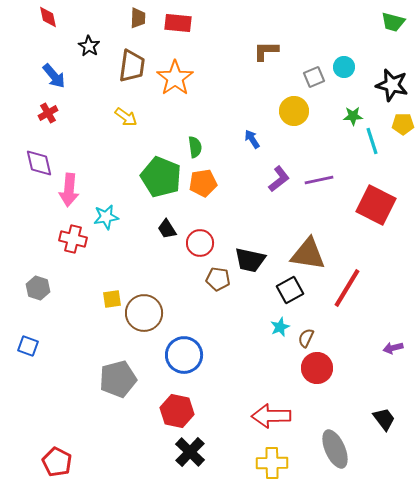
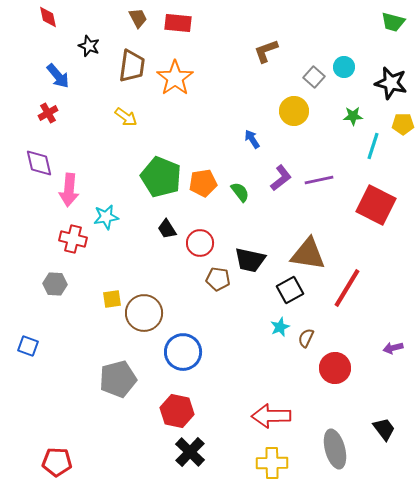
brown trapezoid at (138, 18): rotated 30 degrees counterclockwise
black star at (89, 46): rotated 10 degrees counterclockwise
brown L-shape at (266, 51): rotated 20 degrees counterclockwise
blue arrow at (54, 76): moved 4 px right
gray square at (314, 77): rotated 25 degrees counterclockwise
black star at (392, 85): moved 1 px left, 2 px up
cyan line at (372, 141): moved 1 px right, 5 px down; rotated 36 degrees clockwise
green semicircle at (195, 147): moved 45 px right, 45 px down; rotated 30 degrees counterclockwise
purple L-shape at (279, 179): moved 2 px right, 1 px up
gray hexagon at (38, 288): moved 17 px right, 4 px up; rotated 15 degrees counterclockwise
blue circle at (184, 355): moved 1 px left, 3 px up
red circle at (317, 368): moved 18 px right
black trapezoid at (384, 419): moved 10 px down
gray ellipse at (335, 449): rotated 9 degrees clockwise
red pentagon at (57, 462): rotated 24 degrees counterclockwise
